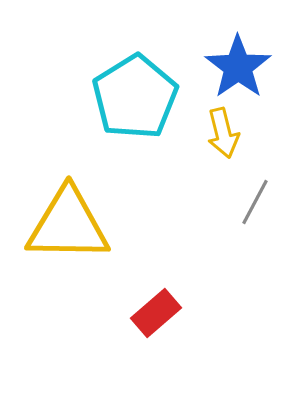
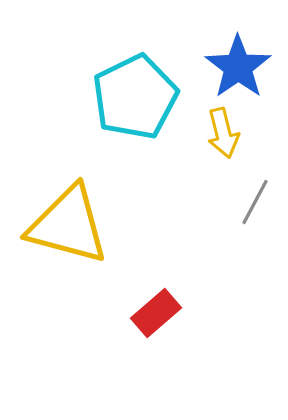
cyan pentagon: rotated 6 degrees clockwise
yellow triangle: rotated 14 degrees clockwise
